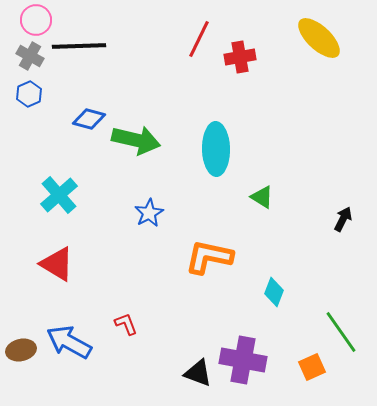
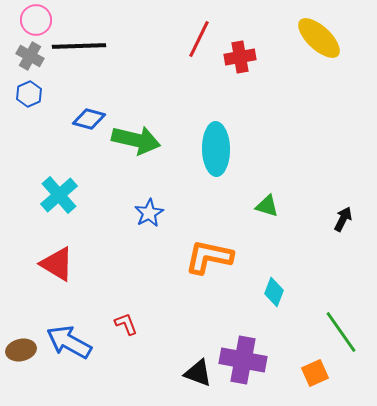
green triangle: moved 5 px right, 9 px down; rotated 15 degrees counterclockwise
orange square: moved 3 px right, 6 px down
